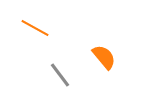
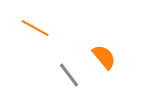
gray line: moved 9 px right
